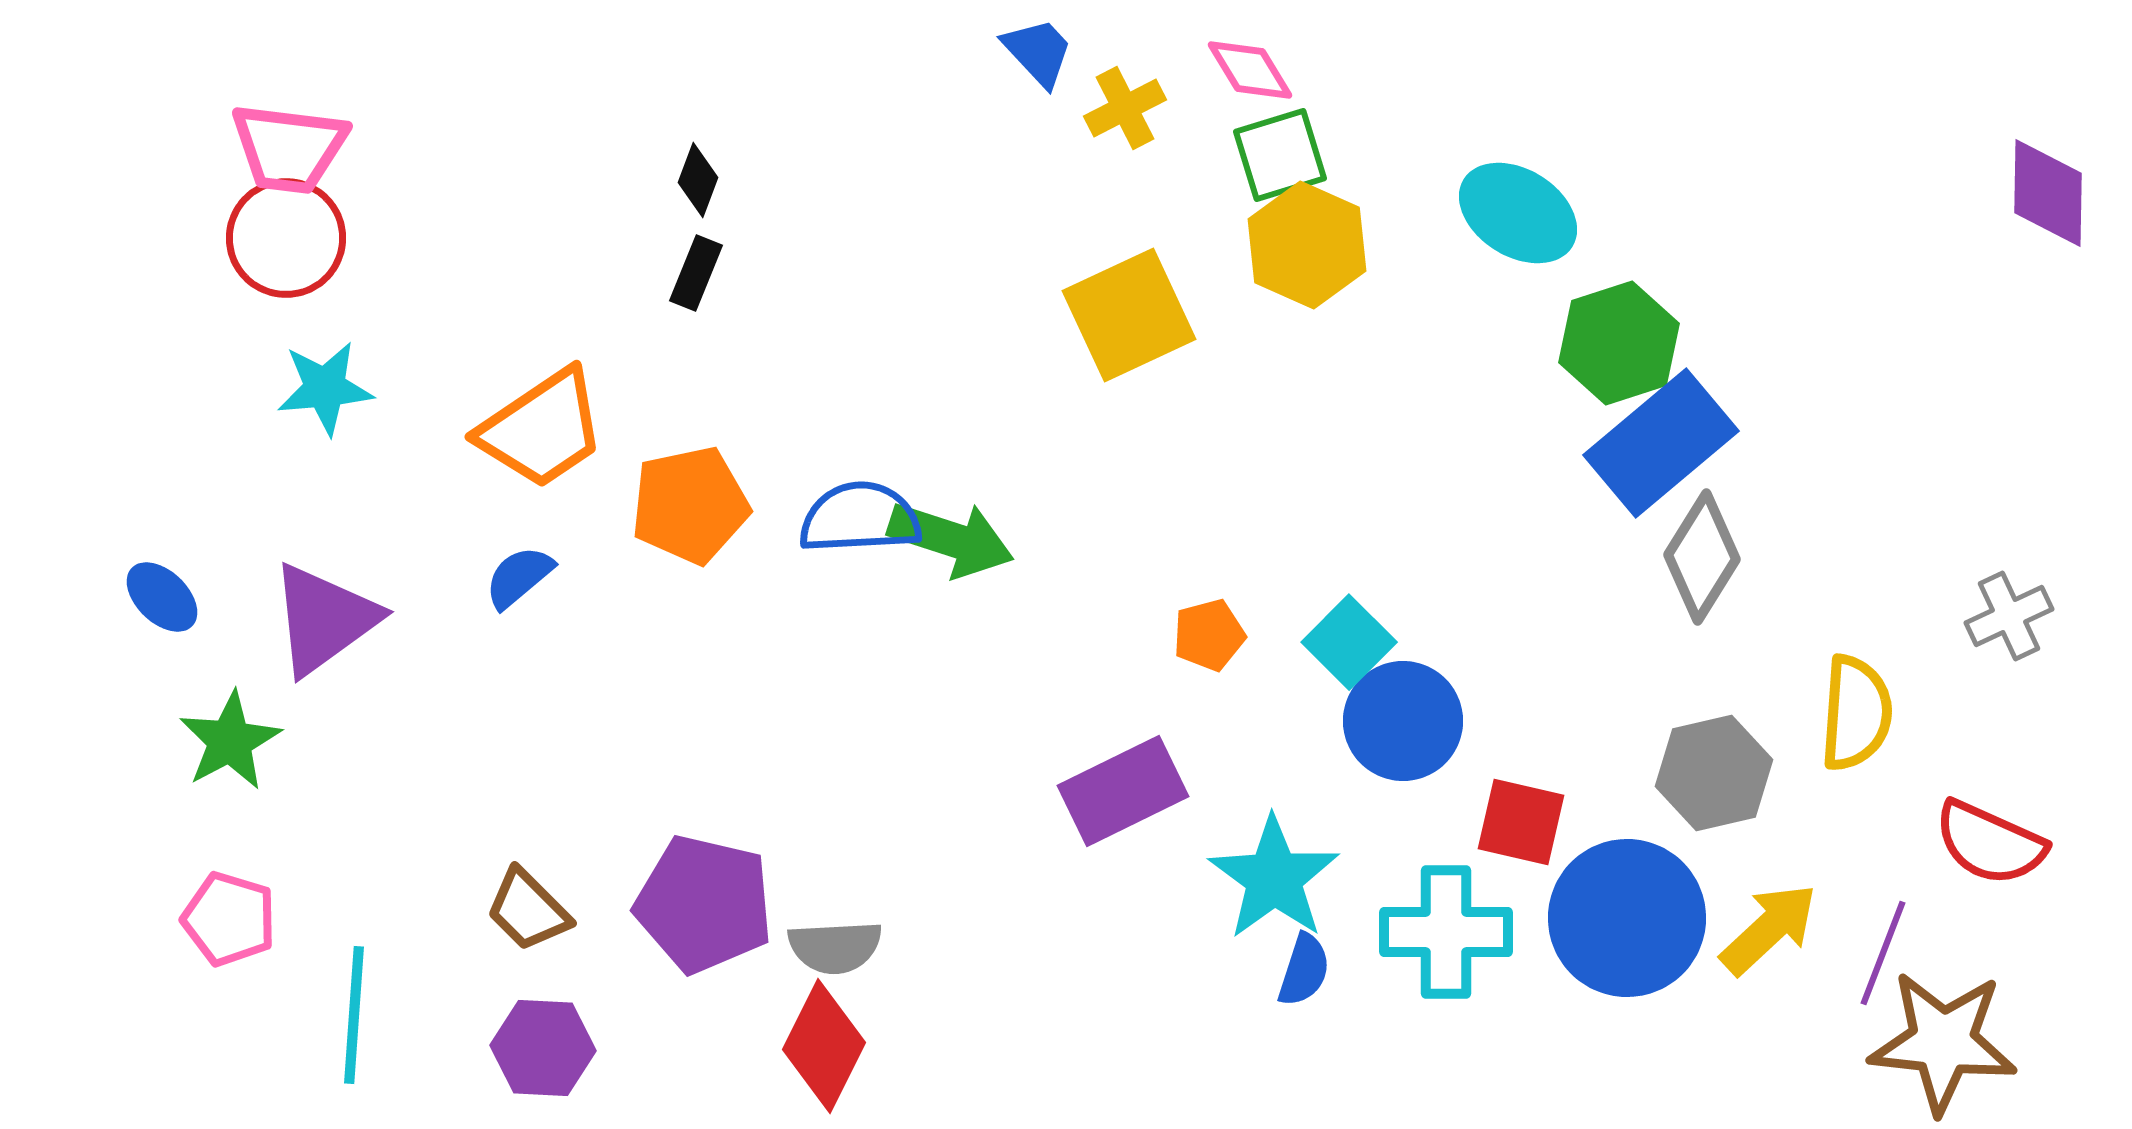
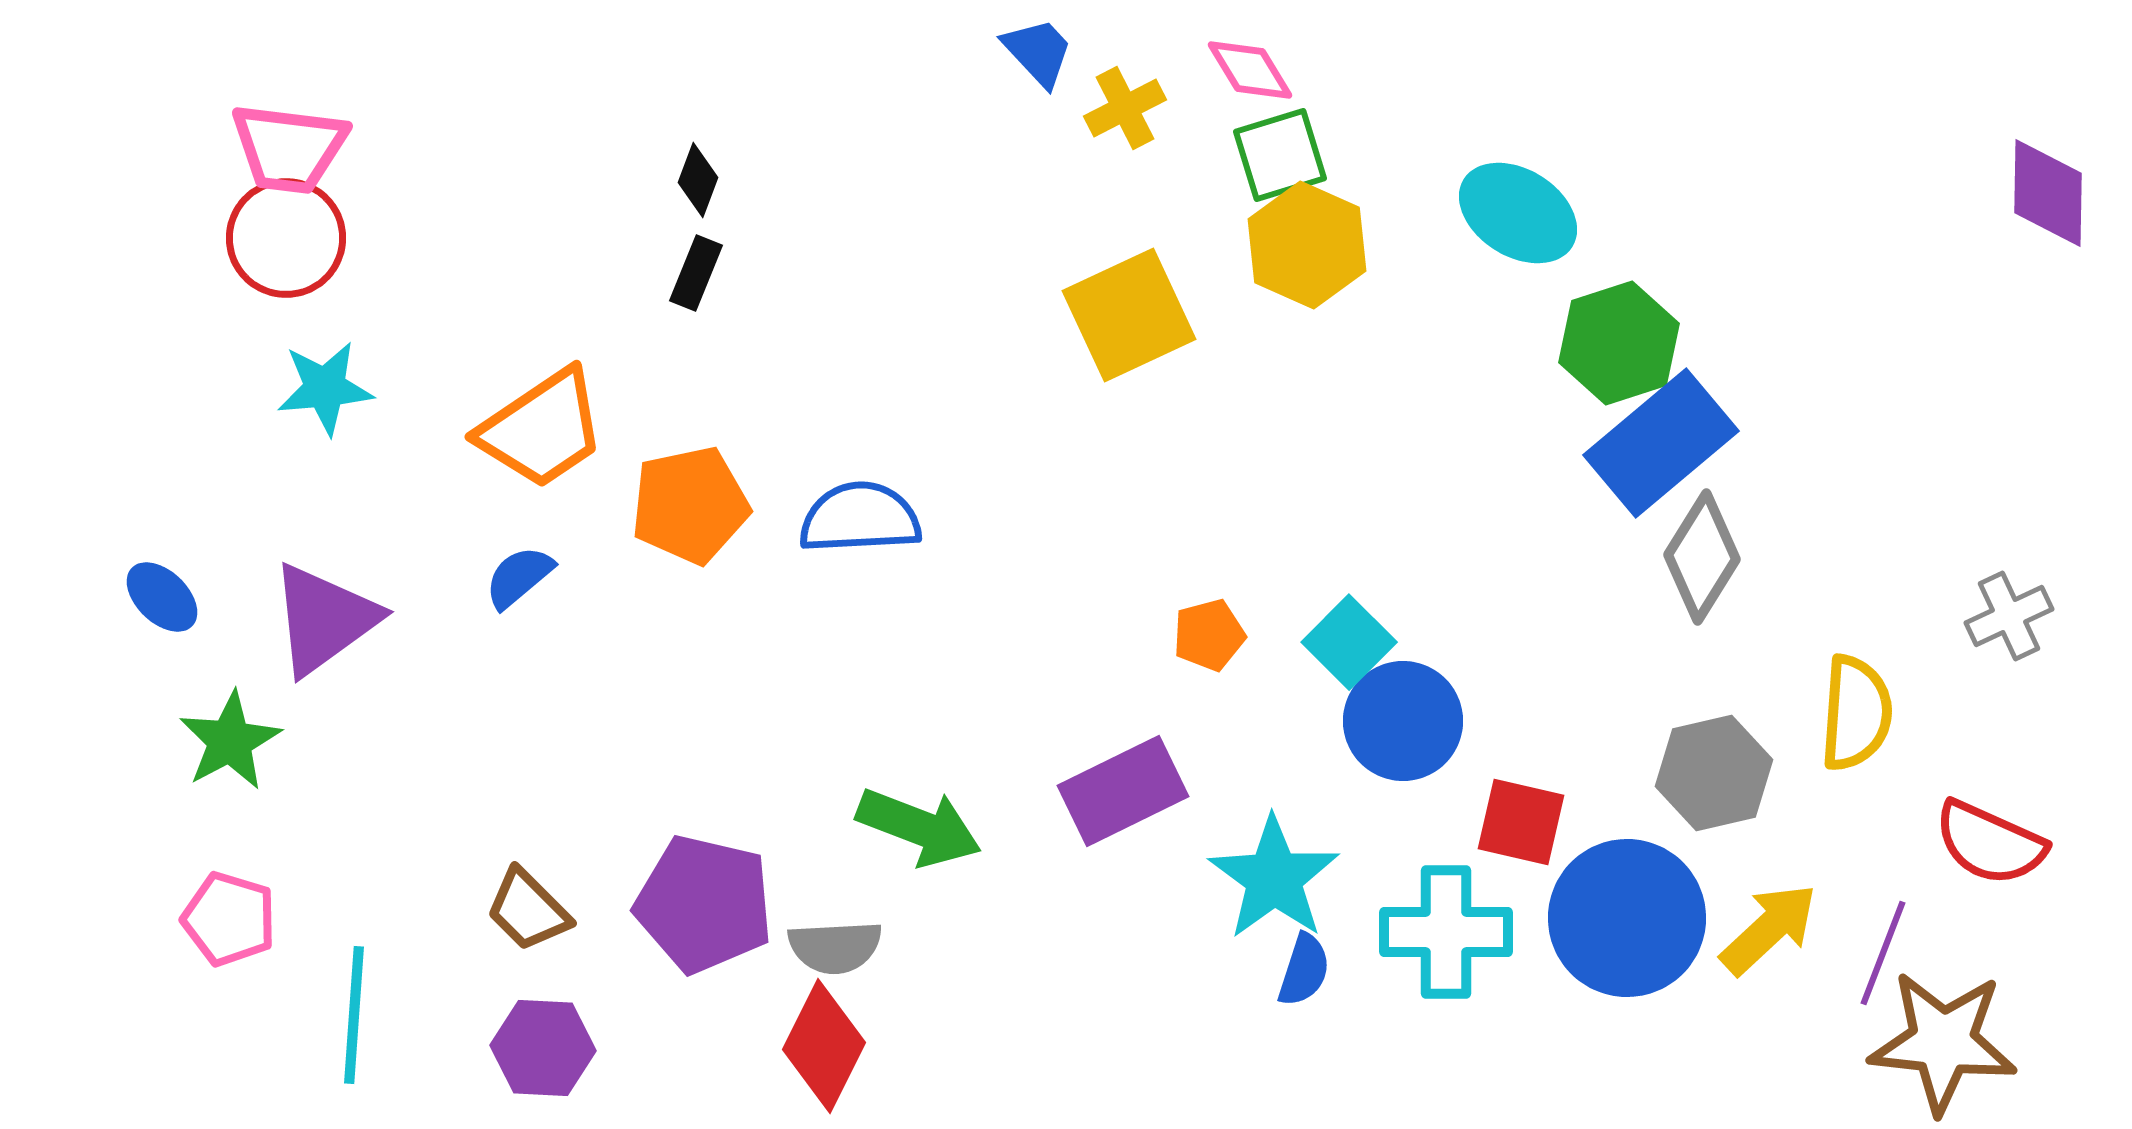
green arrow at (951, 539): moved 32 px left, 288 px down; rotated 3 degrees clockwise
